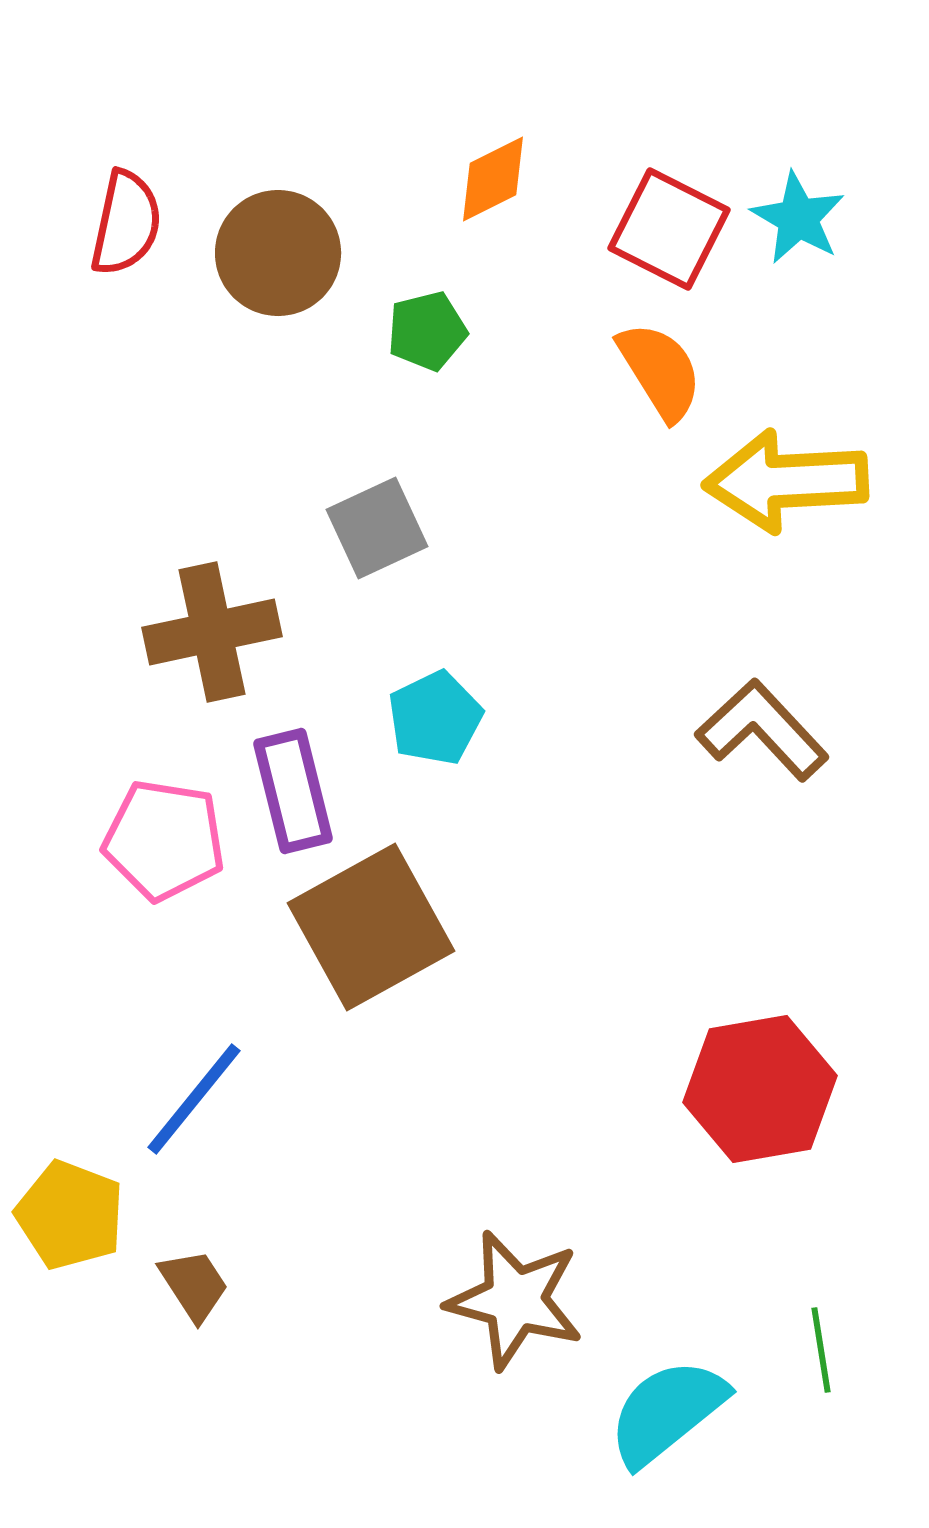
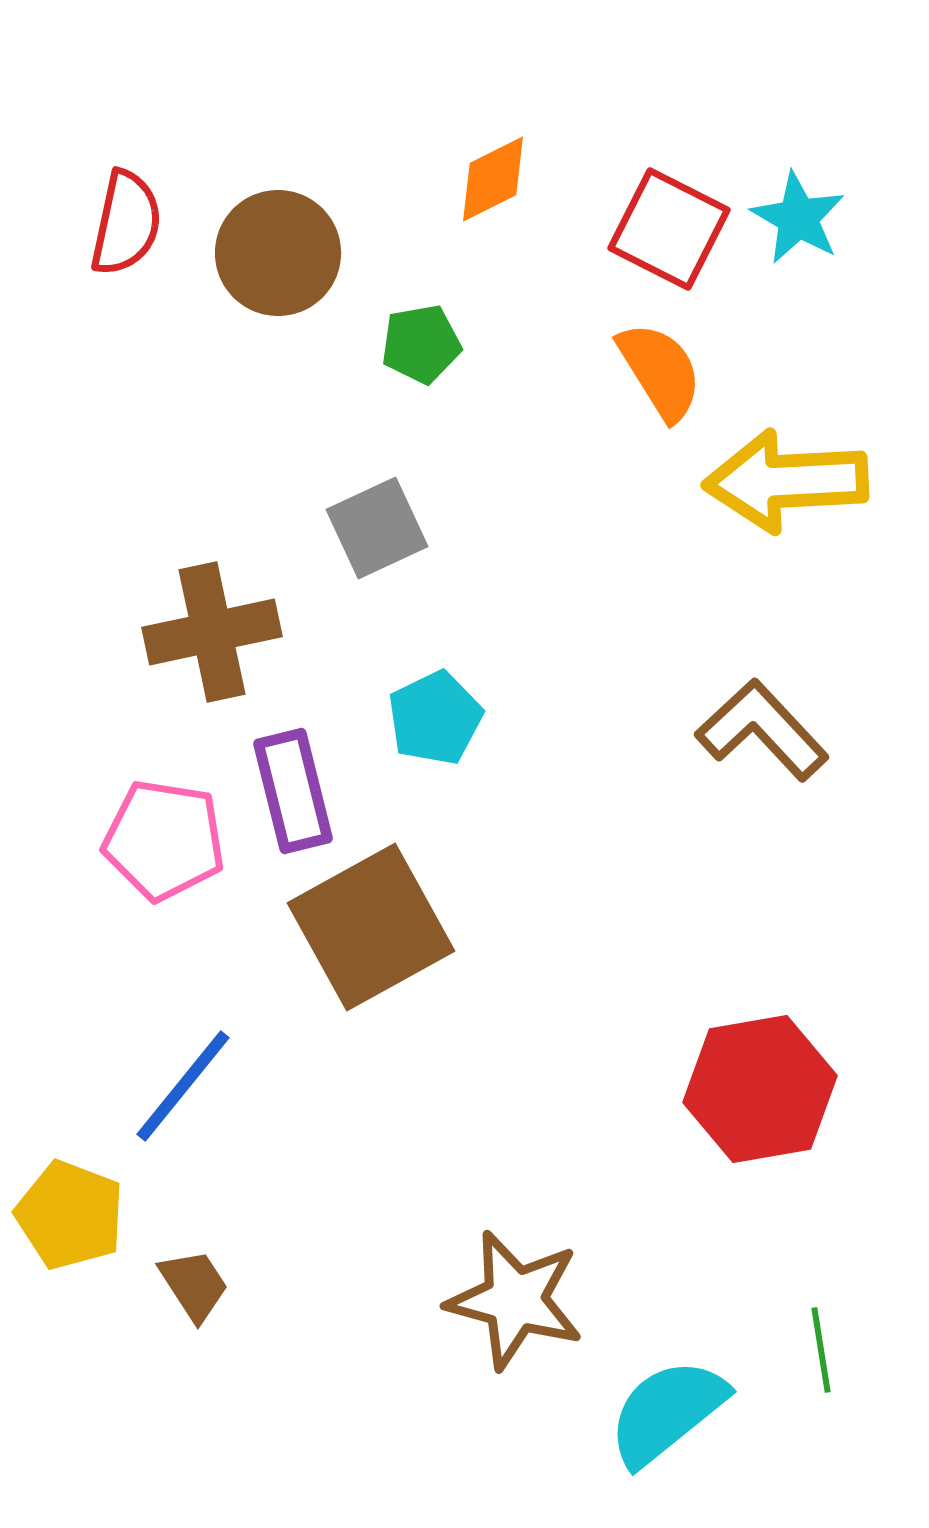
green pentagon: moved 6 px left, 13 px down; rotated 4 degrees clockwise
blue line: moved 11 px left, 13 px up
